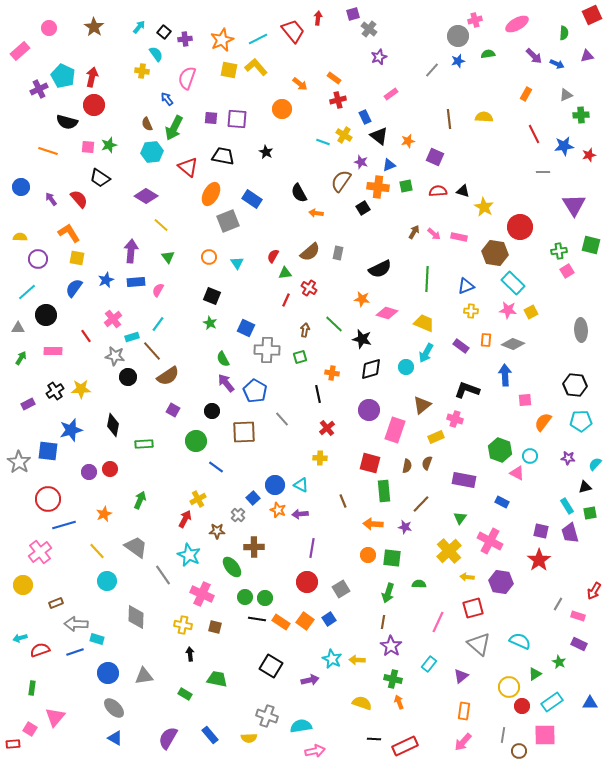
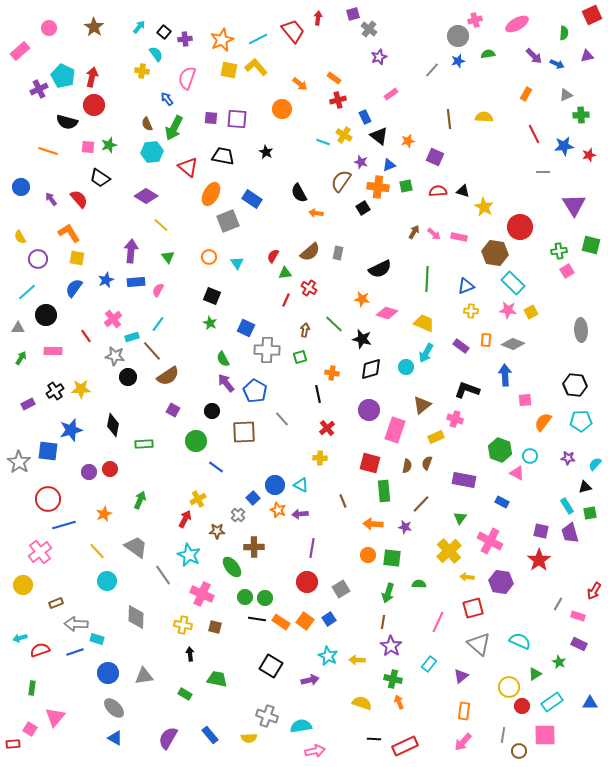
yellow semicircle at (20, 237): rotated 120 degrees counterclockwise
cyan star at (332, 659): moved 4 px left, 3 px up
